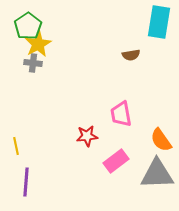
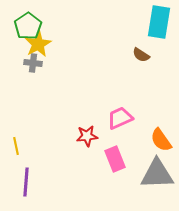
brown semicircle: moved 10 px right; rotated 42 degrees clockwise
pink trapezoid: moved 1 px left, 4 px down; rotated 76 degrees clockwise
pink rectangle: moved 1 px left, 2 px up; rotated 75 degrees counterclockwise
